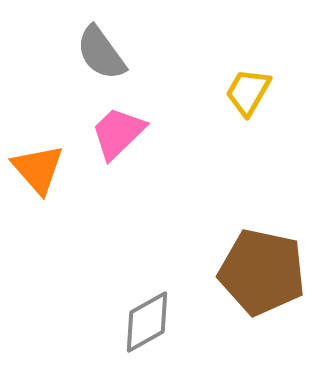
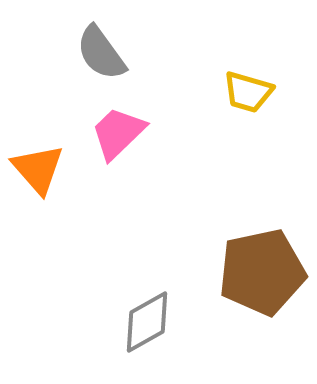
yellow trapezoid: rotated 104 degrees counterclockwise
brown pentagon: rotated 24 degrees counterclockwise
